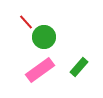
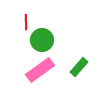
red line: rotated 42 degrees clockwise
green circle: moved 2 px left, 3 px down
